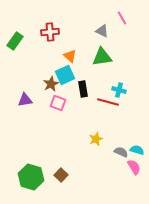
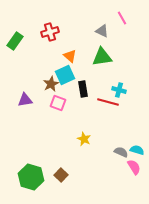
red cross: rotated 12 degrees counterclockwise
yellow star: moved 12 px left; rotated 24 degrees counterclockwise
